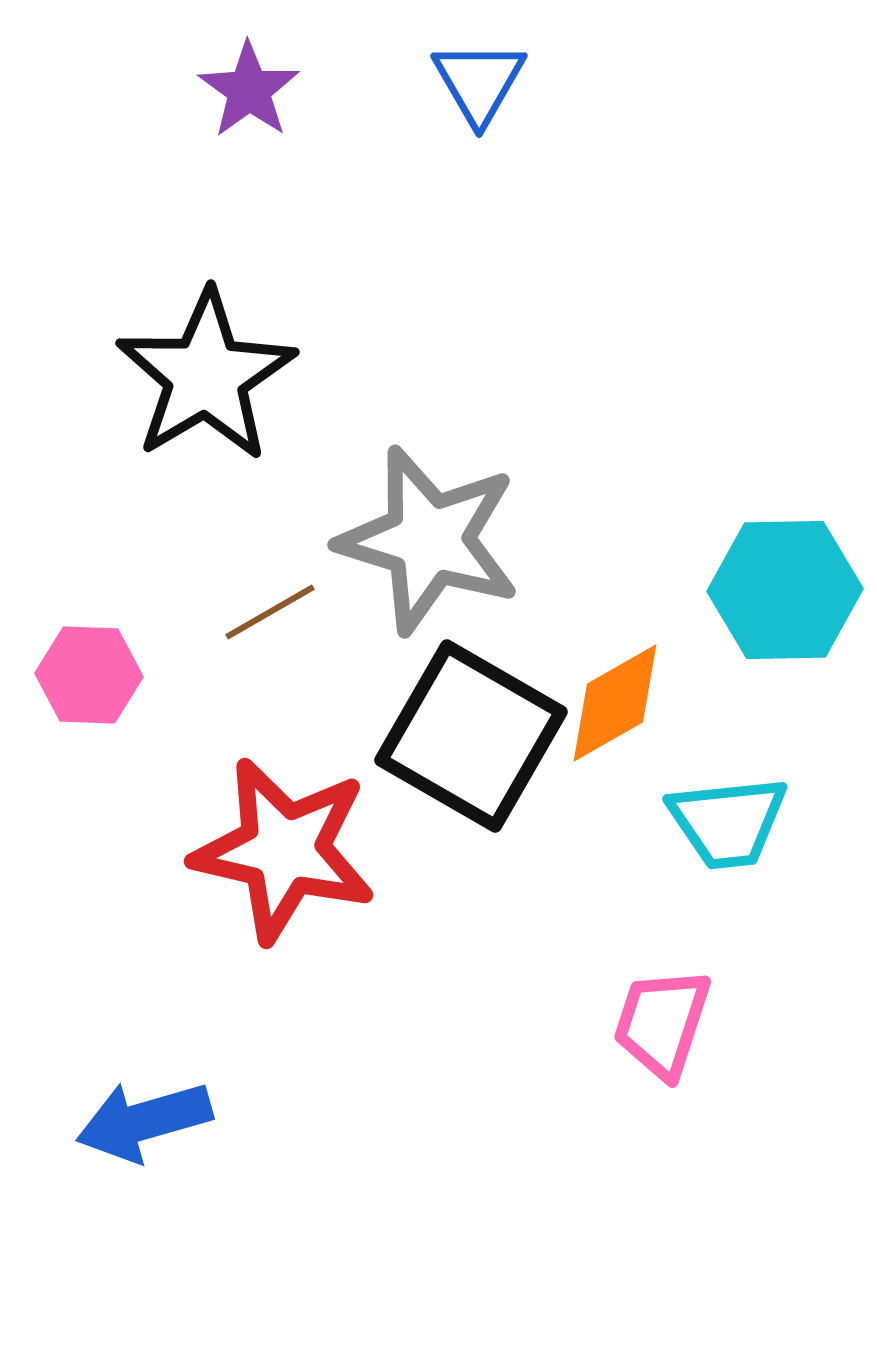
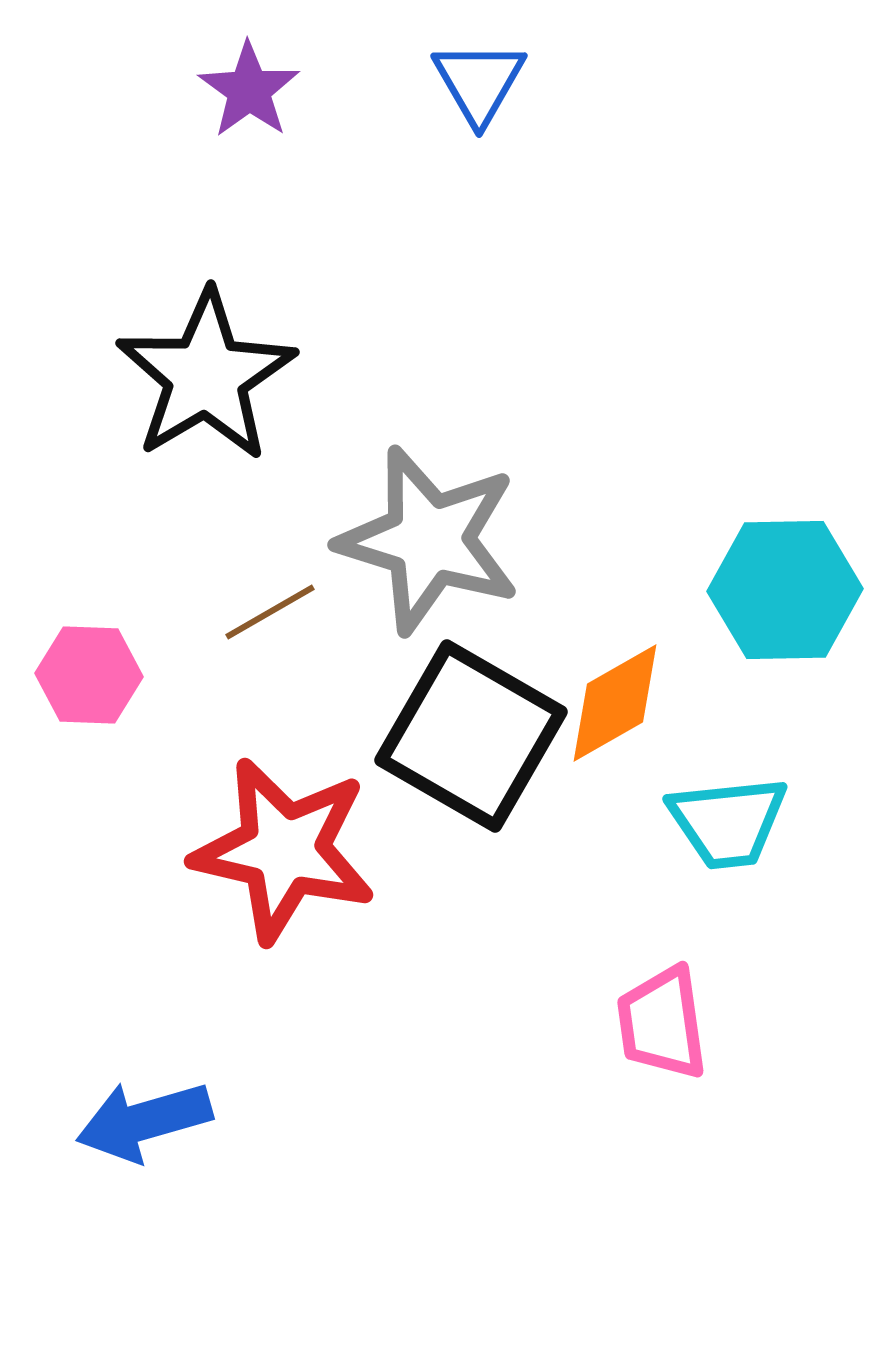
pink trapezoid: rotated 26 degrees counterclockwise
